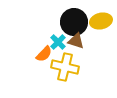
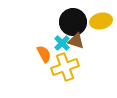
black circle: moved 1 px left
cyan cross: moved 4 px right, 1 px down
orange semicircle: rotated 72 degrees counterclockwise
yellow cross: rotated 32 degrees counterclockwise
